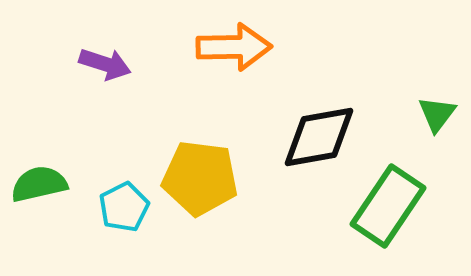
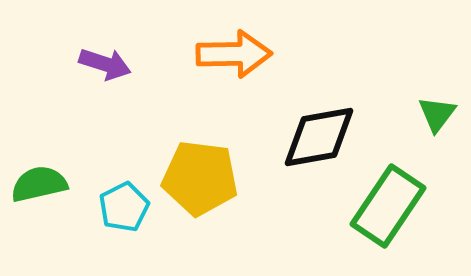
orange arrow: moved 7 px down
